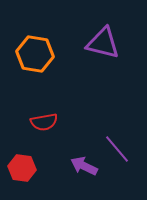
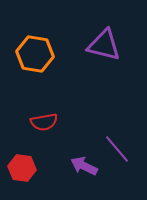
purple triangle: moved 1 px right, 2 px down
